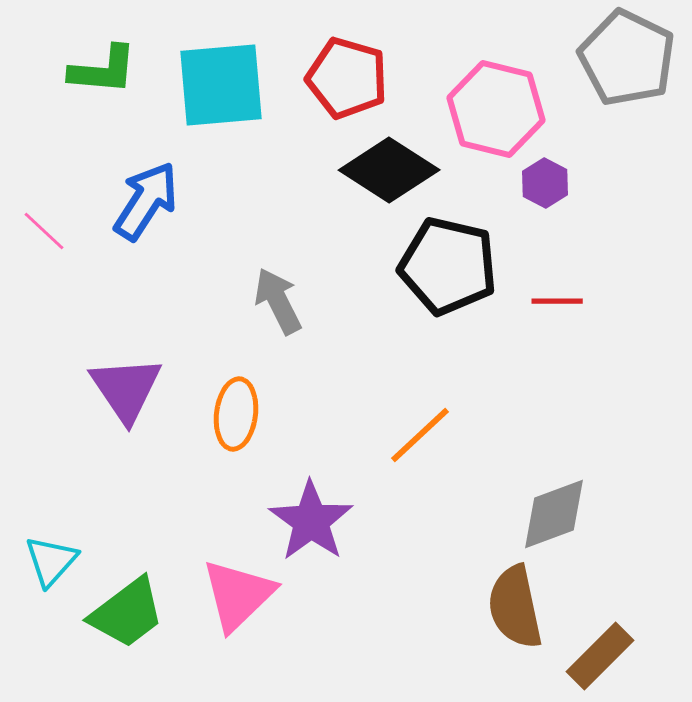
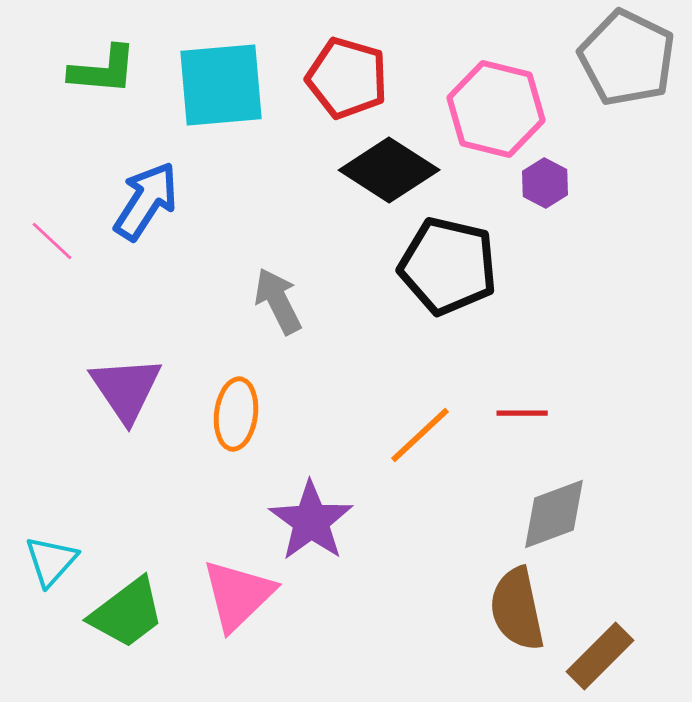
pink line: moved 8 px right, 10 px down
red line: moved 35 px left, 112 px down
brown semicircle: moved 2 px right, 2 px down
